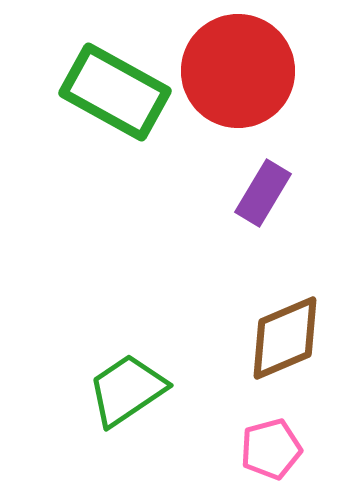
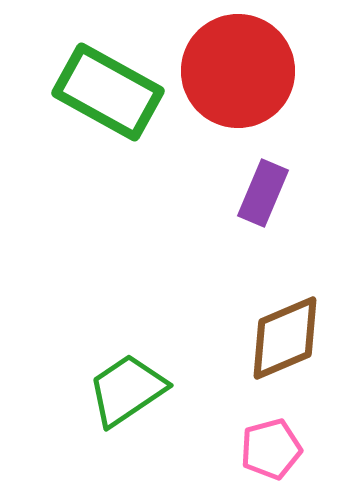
green rectangle: moved 7 px left
purple rectangle: rotated 8 degrees counterclockwise
